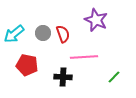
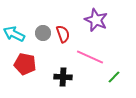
cyan arrow: rotated 65 degrees clockwise
pink line: moved 6 px right; rotated 28 degrees clockwise
red pentagon: moved 2 px left, 1 px up
